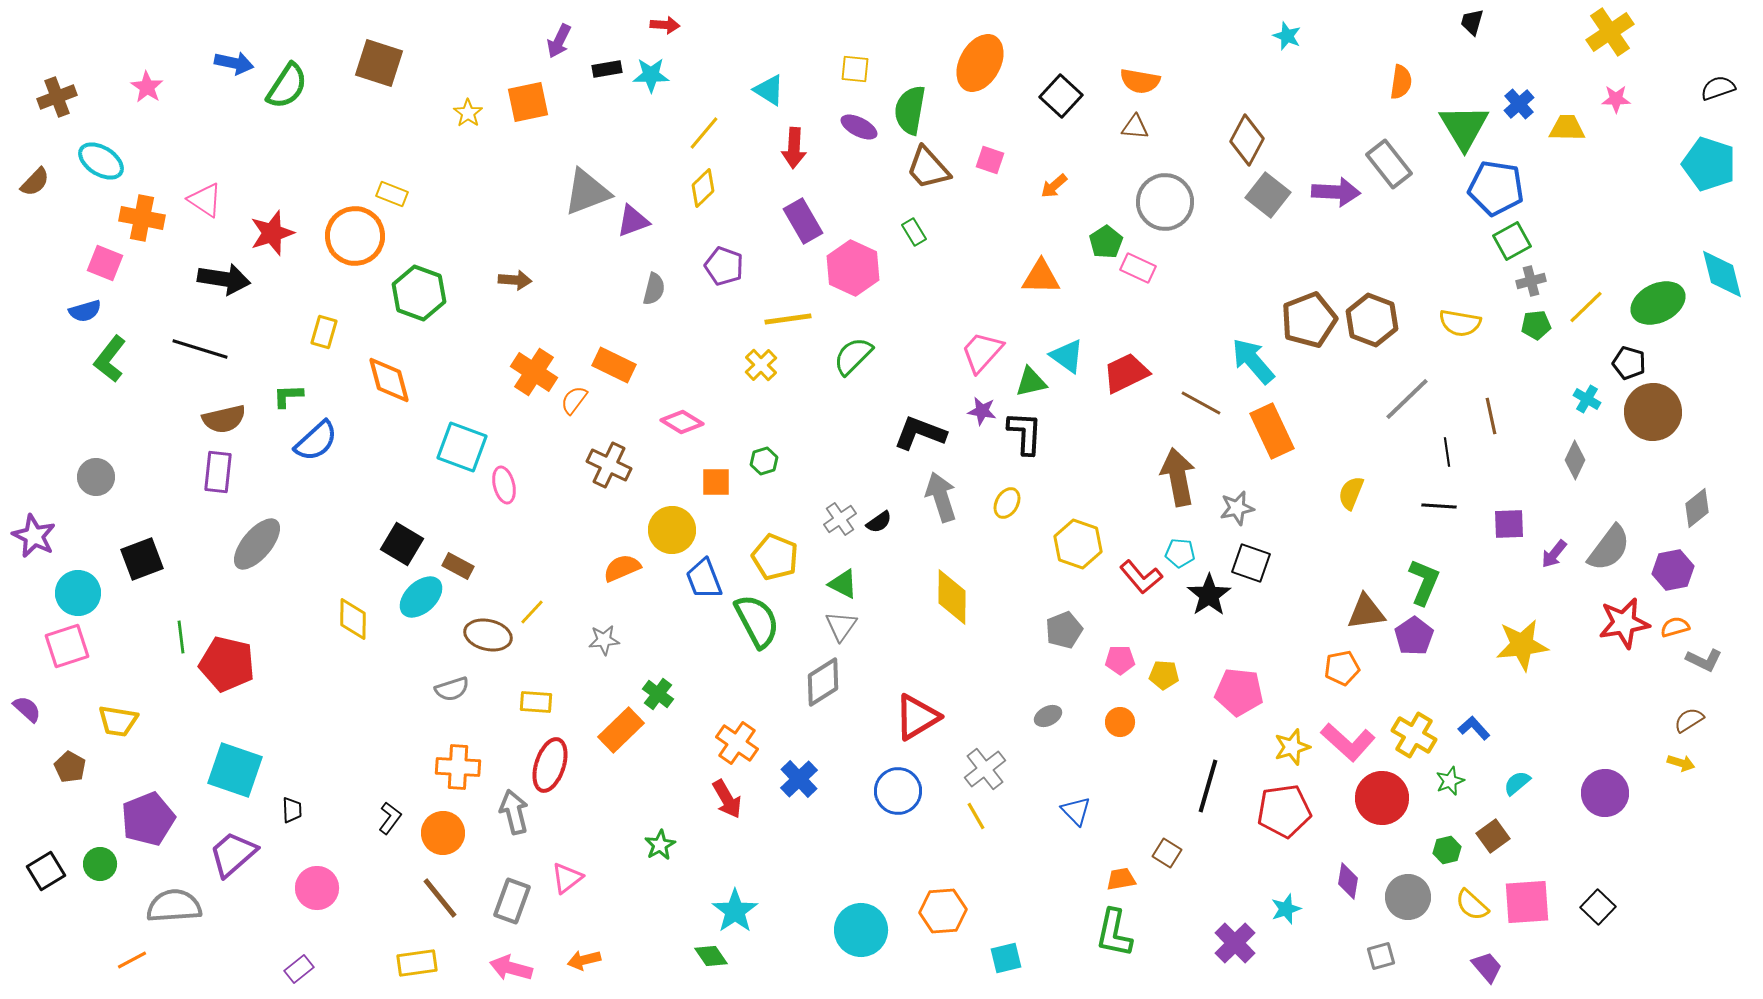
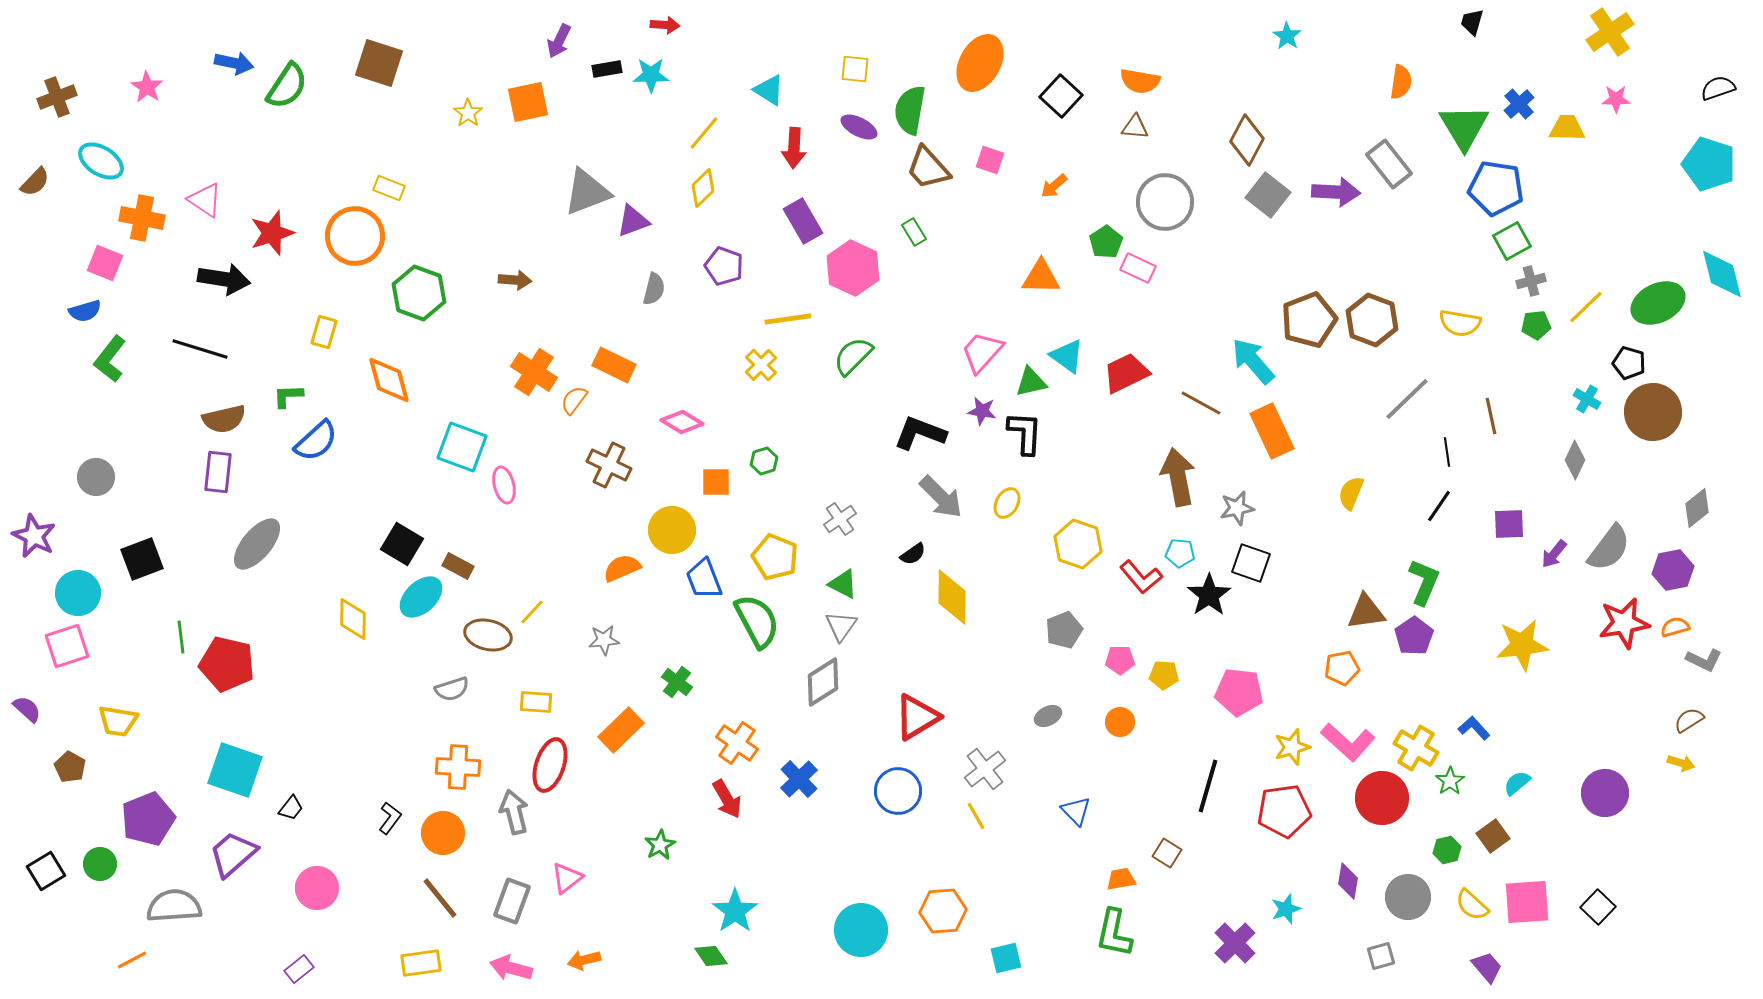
cyan star at (1287, 36): rotated 12 degrees clockwise
yellow rectangle at (392, 194): moved 3 px left, 6 px up
gray arrow at (941, 497): rotated 153 degrees clockwise
black line at (1439, 506): rotated 60 degrees counterclockwise
black semicircle at (879, 522): moved 34 px right, 32 px down
green cross at (658, 694): moved 19 px right, 12 px up
yellow cross at (1414, 735): moved 2 px right, 13 px down
green star at (1450, 781): rotated 12 degrees counterclockwise
black trapezoid at (292, 810): moved 1 px left, 2 px up; rotated 40 degrees clockwise
yellow rectangle at (417, 963): moved 4 px right
